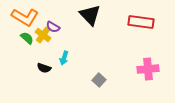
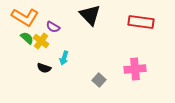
yellow cross: moved 2 px left, 6 px down
pink cross: moved 13 px left
